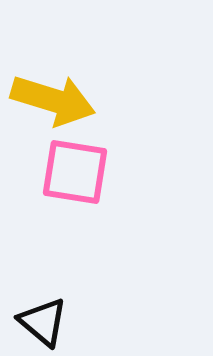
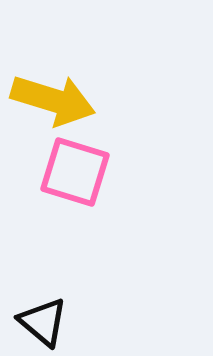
pink square: rotated 8 degrees clockwise
